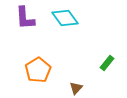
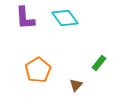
green rectangle: moved 8 px left
brown triangle: moved 3 px up
